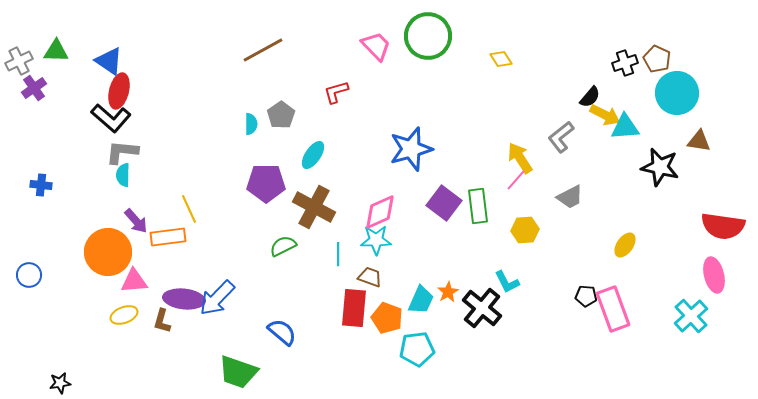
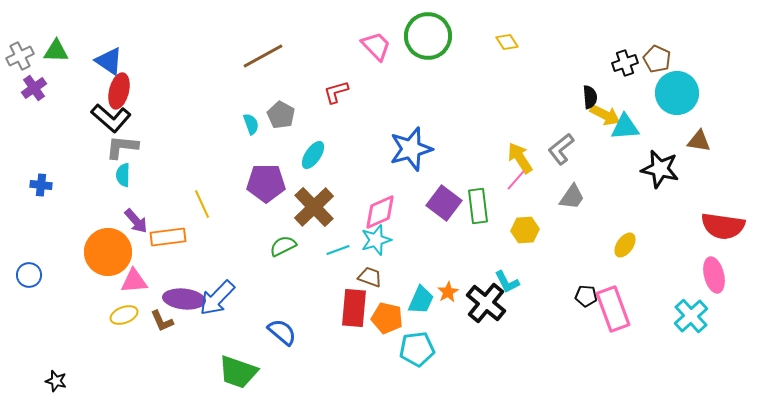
brown line at (263, 50): moved 6 px down
yellow diamond at (501, 59): moved 6 px right, 17 px up
gray cross at (19, 61): moved 1 px right, 5 px up
black semicircle at (590, 97): rotated 45 degrees counterclockwise
gray pentagon at (281, 115): rotated 8 degrees counterclockwise
cyan semicircle at (251, 124): rotated 20 degrees counterclockwise
gray L-shape at (561, 137): moved 12 px down
gray L-shape at (122, 152): moved 5 px up
black star at (660, 167): moved 2 px down
gray trapezoid at (570, 197): moved 2 px right; rotated 28 degrees counterclockwise
brown cross at (314, 207): rotated 18 degrees clockwise
yellow line at (189, 209): moved 13 px right, 5 px up
cyan star at (376, 240): rotated 16 degrees counterclockwise
cyan line at (338, 254): moved 4 px up; rotated 70 degrees clockwise
black cross at (482, 308): moved 4 px right, 5 px up
orange pentagon at (387, 318): rotated 8 degrees counterclockwise
brown L-shape at (162, 321): rotated 40 degrees counterclockwise
black star at (60, 383): moved 4 px left, 2 px up; rotated 25 degrees clockwise
